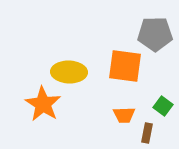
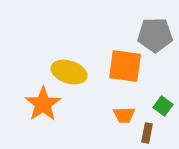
gray pentagon: moved 1 px down
yellow ellipse: rotated 16 degrees clockwise
orange star: rotated 6 degrees clockwise
